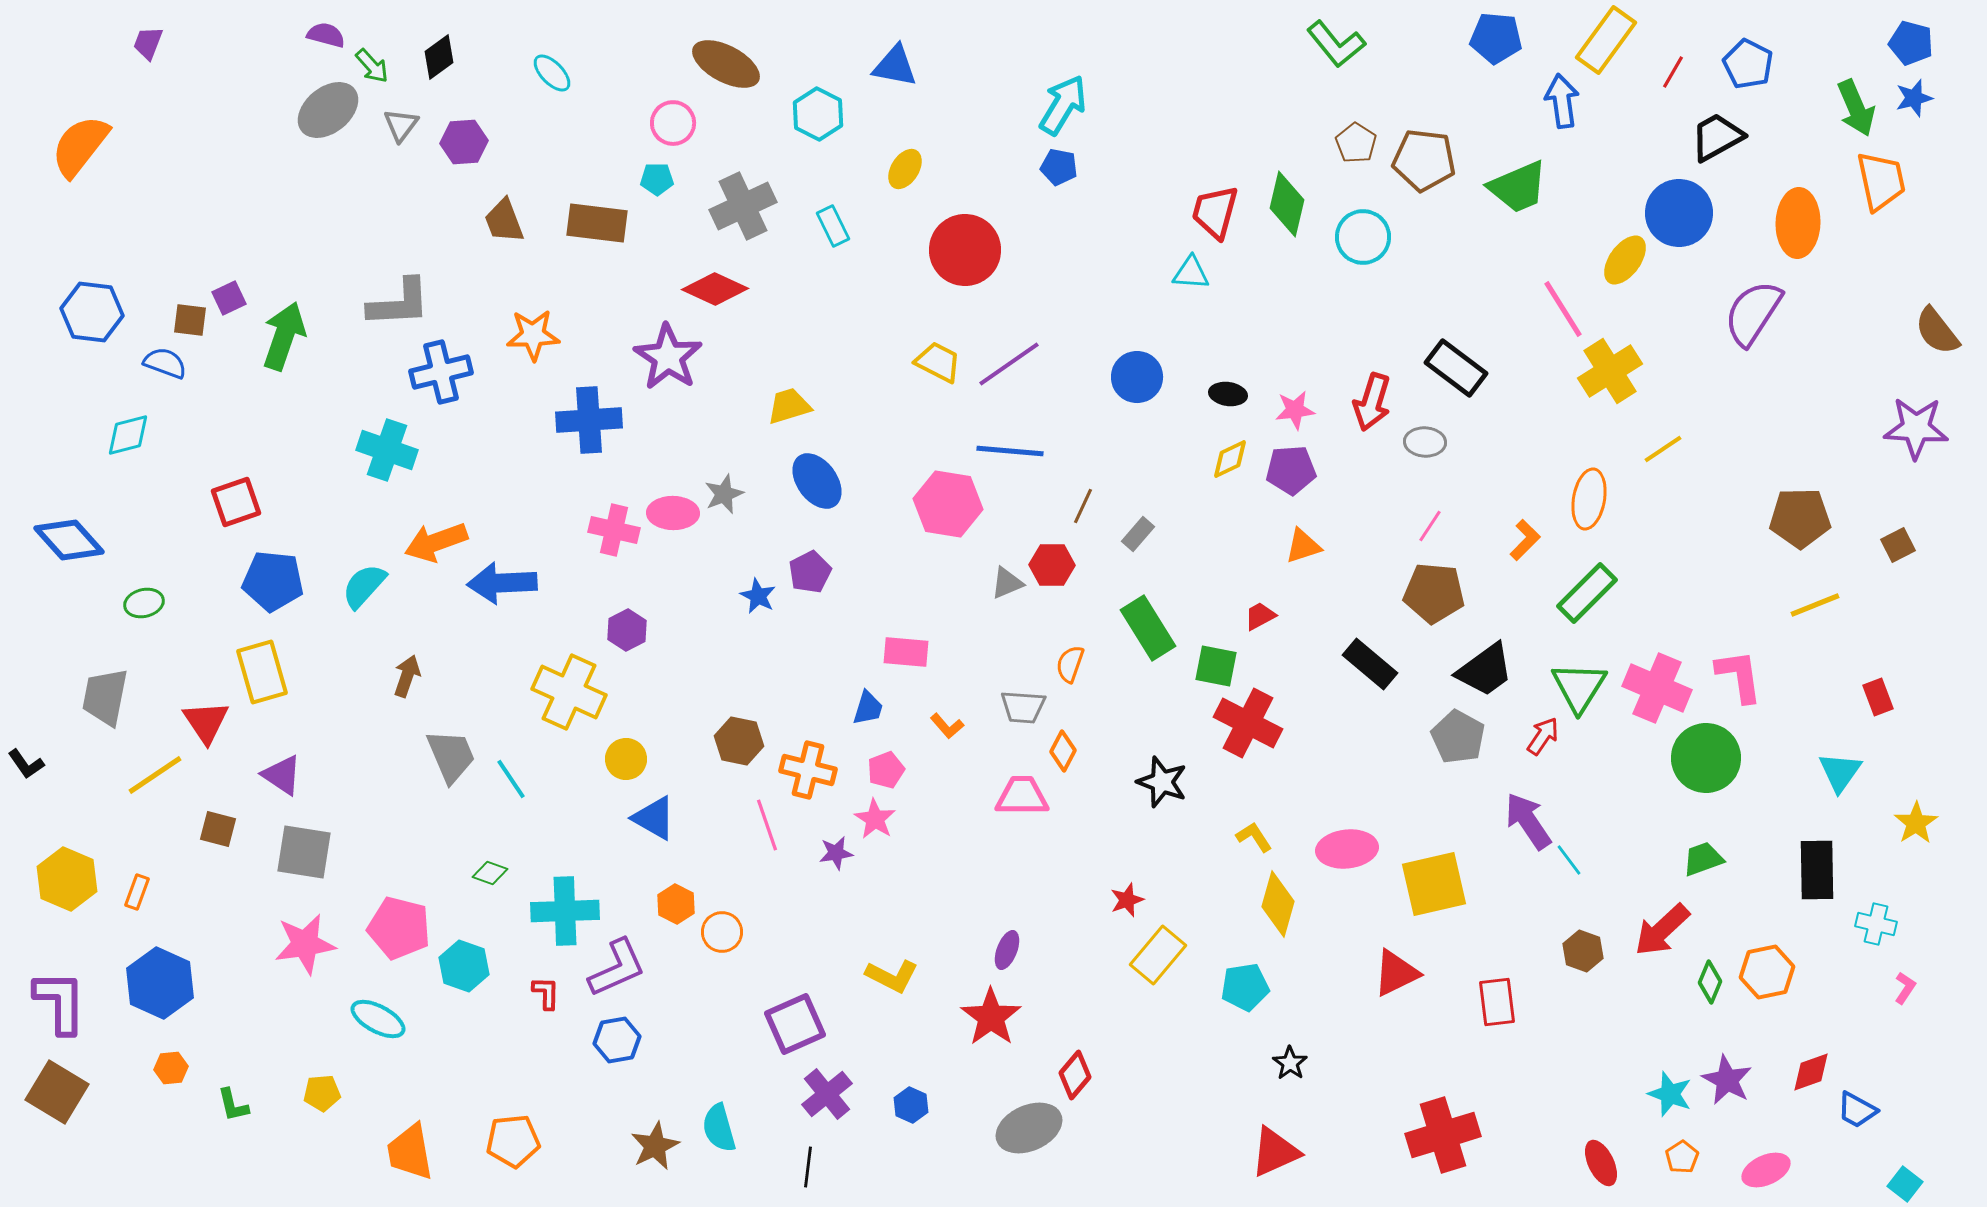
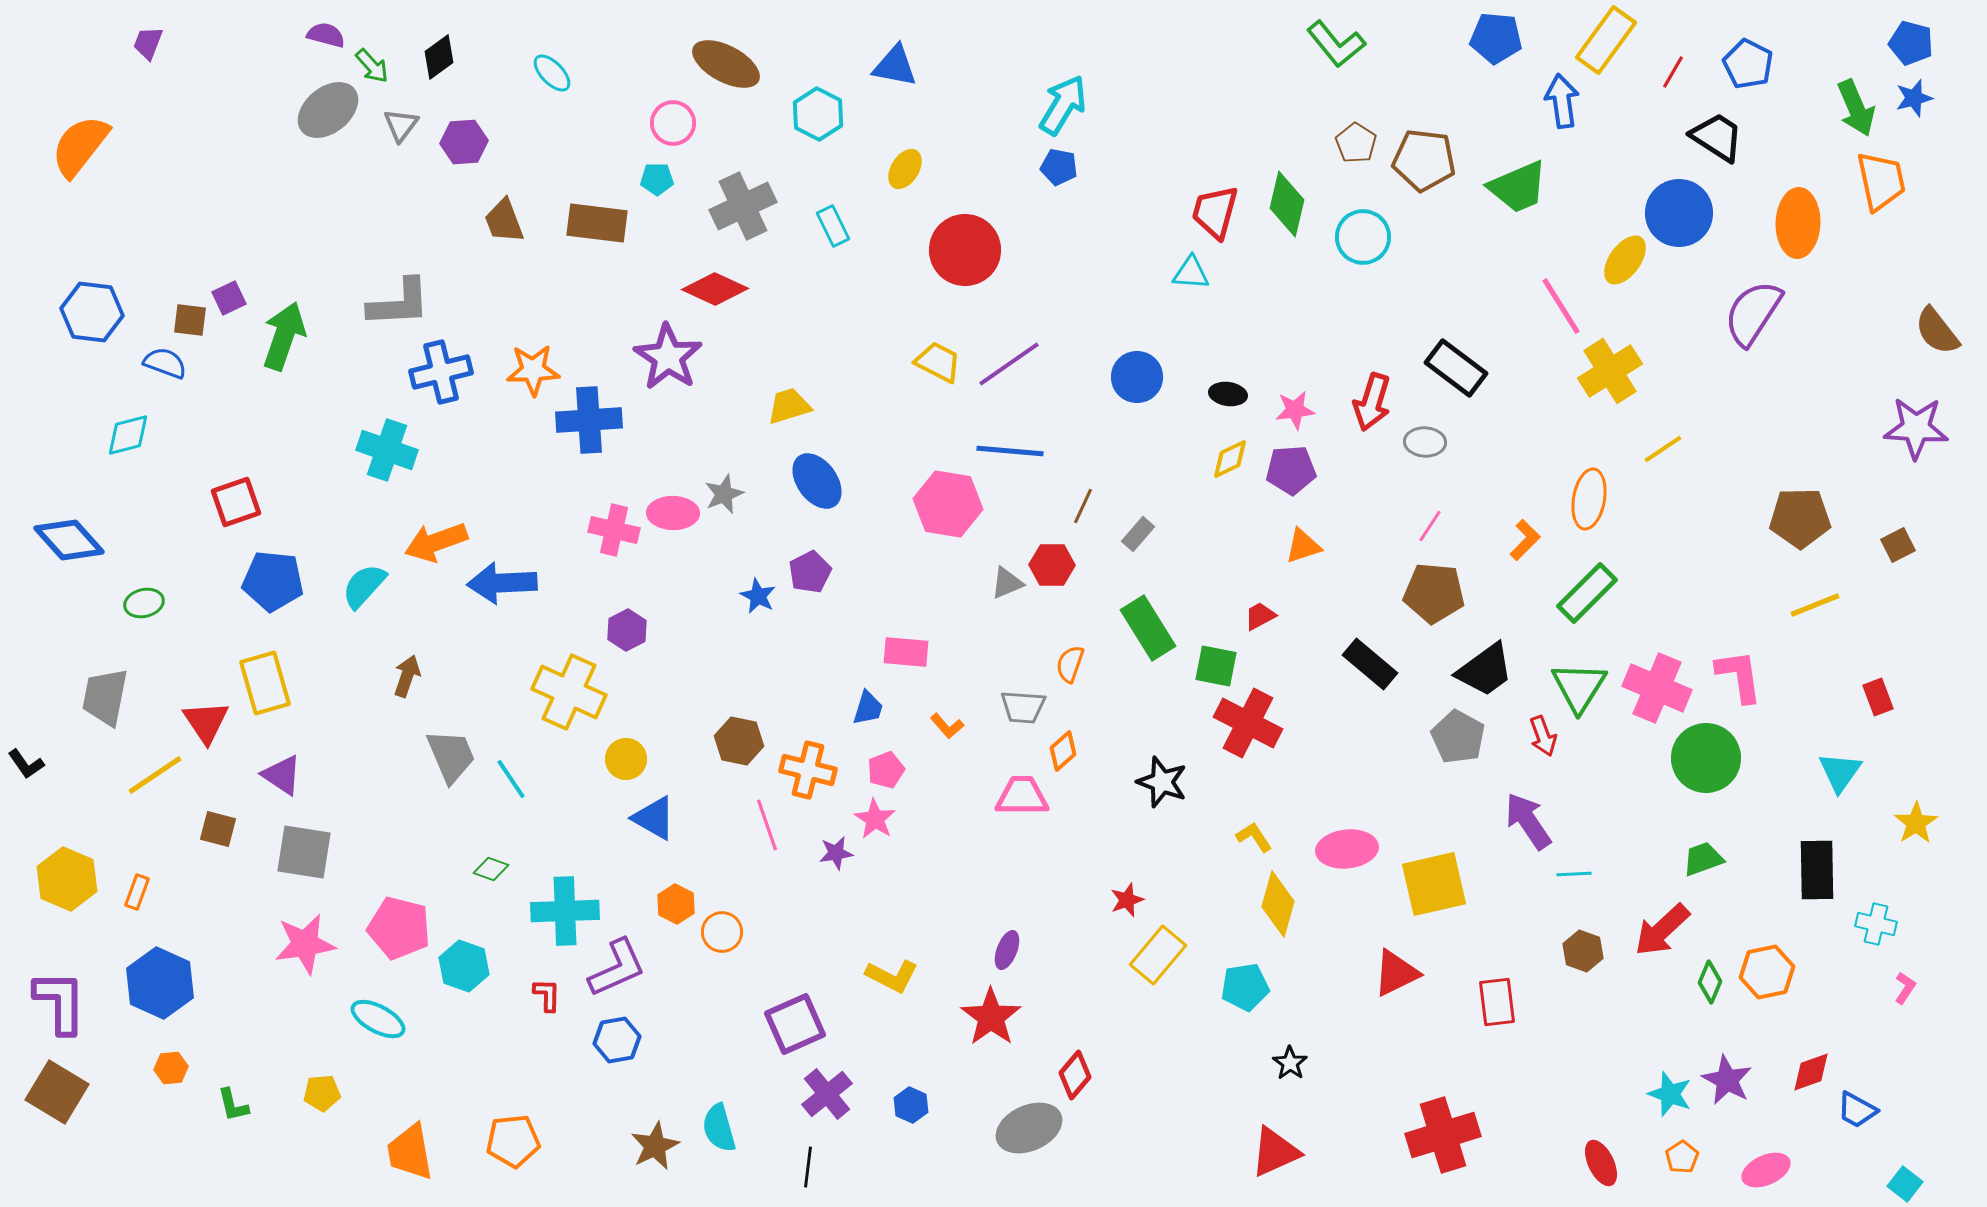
black trapezoid at (1717, 137): rotated 62 degrees clockwise
pink line at (1563, 309): moved 2 px left, 3 px up
orange star at (533, 335): moved 35 px down
yellow rectangle at (262, 672): moved 3 px right, 11 px down
red arrow at (1543, 736): rotated 126 degrees clockwise
orange diamond at (1063, 751): rotated 21 degrees clockwise
cyan line at (1569, 860): moved 5 px right, 14 px down; rotated 56 degrees counterclockwise
green diamond at (490, 873): moved 1 px right, 4 px up
red L-shape at (546, 993): moved 1 px right, 2 px down
